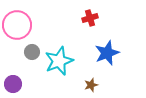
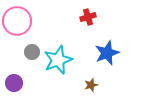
red cross: moved 2 px left, 1 px up
pink circle: moved 4 px up
cyan star: moved 1 px left, 1 px up
purple circle: moved 1 px right, 1 px up
